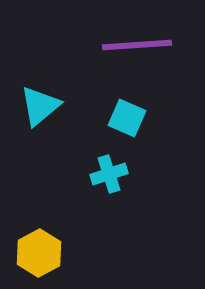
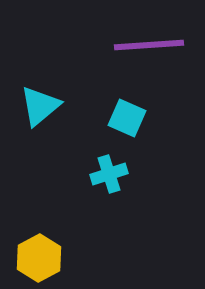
purple line: moved 12 px right
yellow hexagon: moved 5 px down
